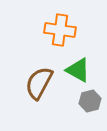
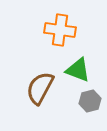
green triangle: rotated 8 degrees counterclockwise
brown semicircle: moved 1 px right, 5 px down
